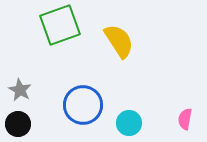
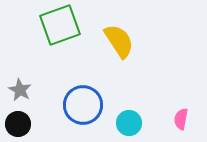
pink semicircle: moved 4 px left
